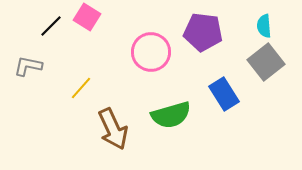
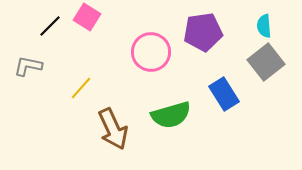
black line: moved 1 px left
purple pentagon: rotated 15 degrees counterclockwise
